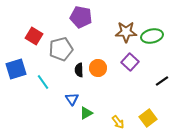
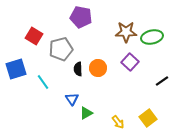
green ellipse: moved 1 px down
black semicircle: moved 1 px left, 1 px up
